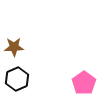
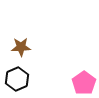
brown star: moved 7 px right
